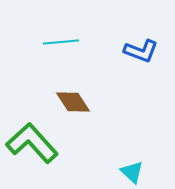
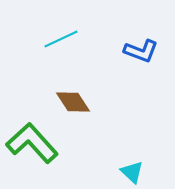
cyan line: moved 3 px up; rotated 20 degrees counterclockwise
